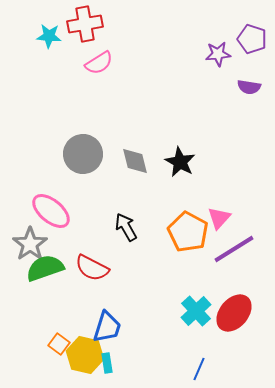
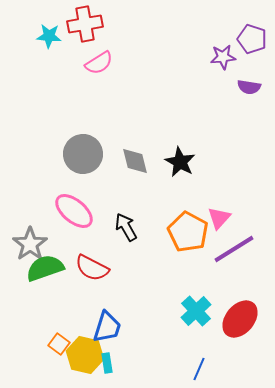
purple star: moved 5 px right, 3 px down
pink ellipse: moved 23 px right
red ellipse: moved 6 px right, 6 px down
